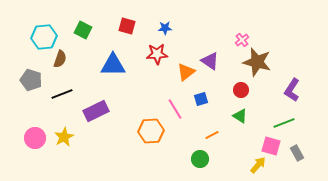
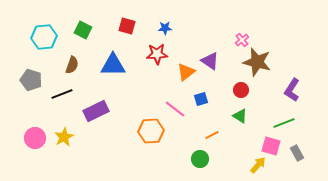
brown semicircle: moved 12 px right, 6 px down
pink line: rotated 20 degrees counterclockwise
